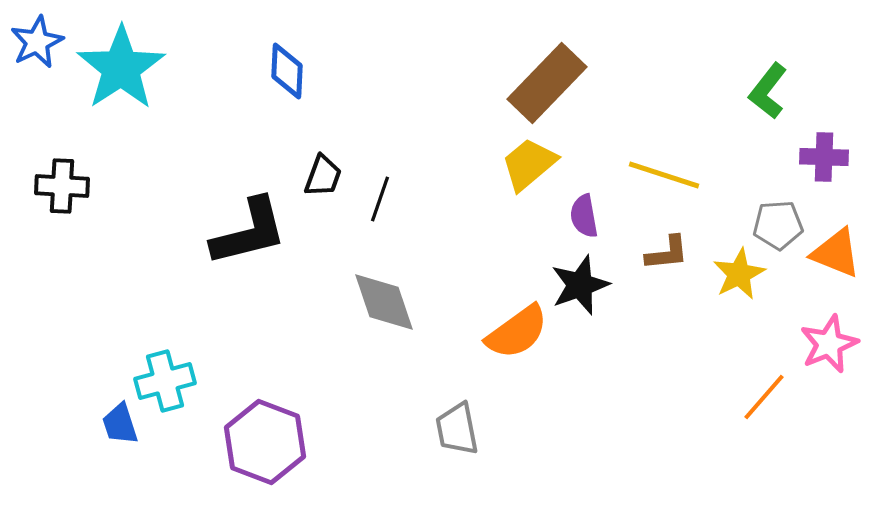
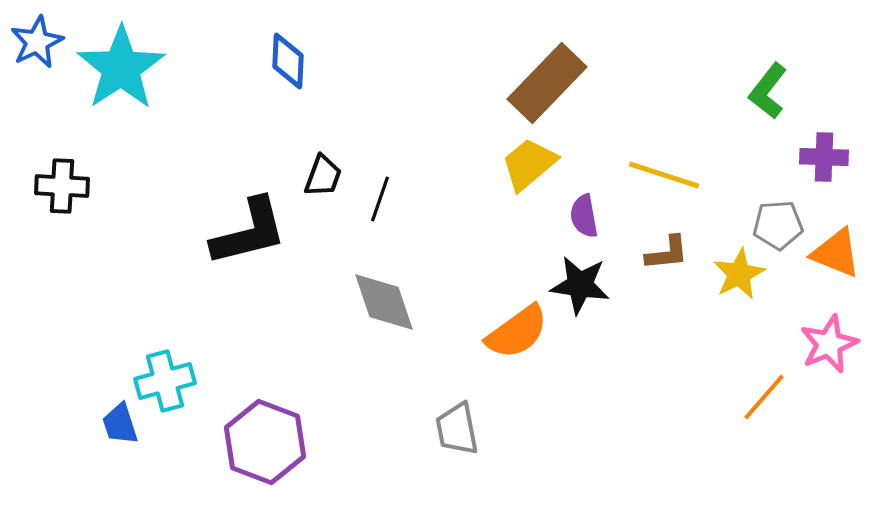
blue diamond: moved 1 px right, 10 px up
black star: rotated 28 degrees clockwise
